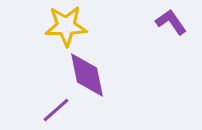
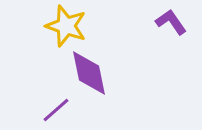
yellow star: rotated 21 degrees clockwise
purple diamond: moved 2 px right, 2 px up
